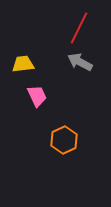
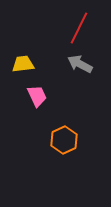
gray arrow: moved 2 px down
